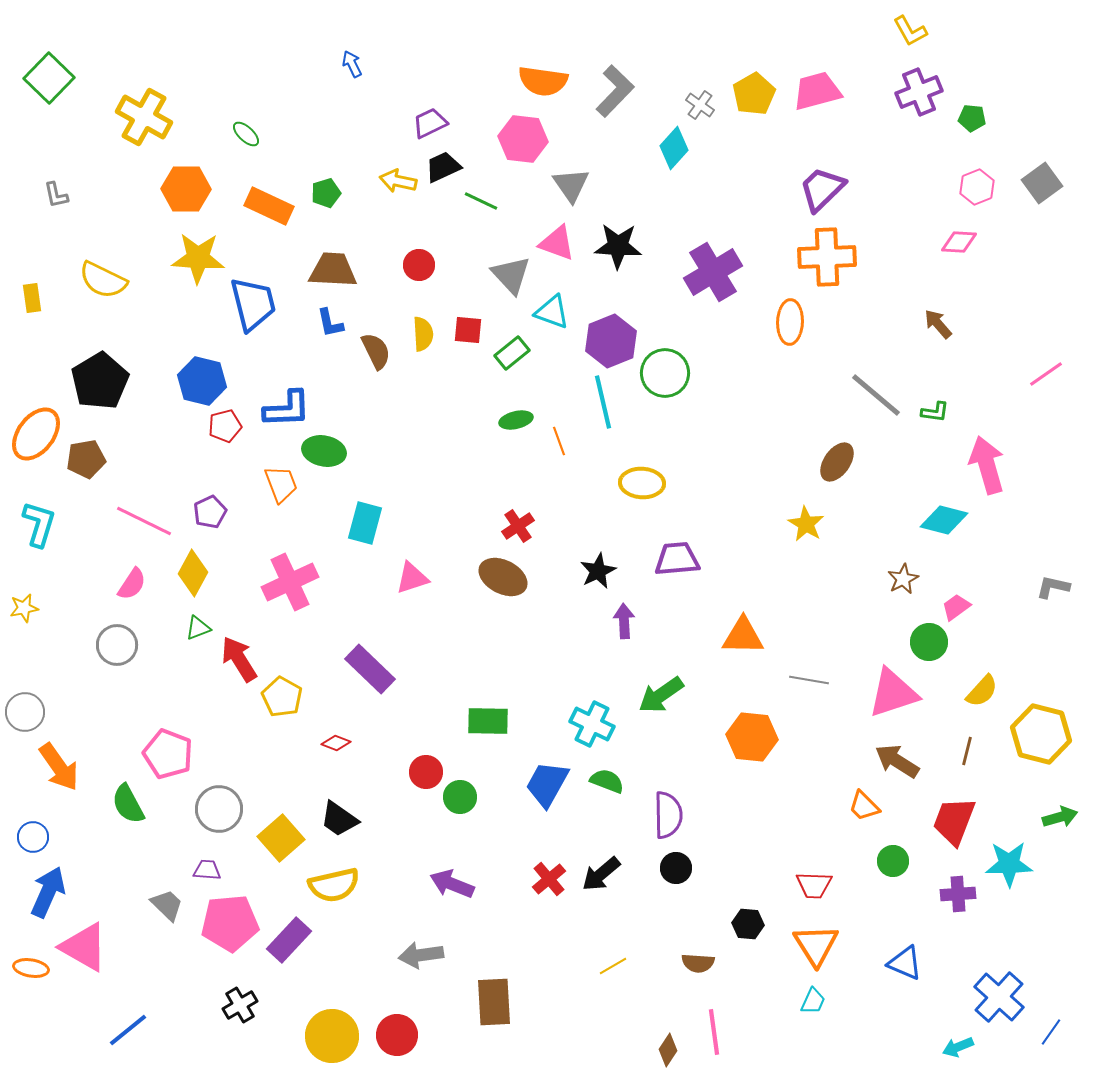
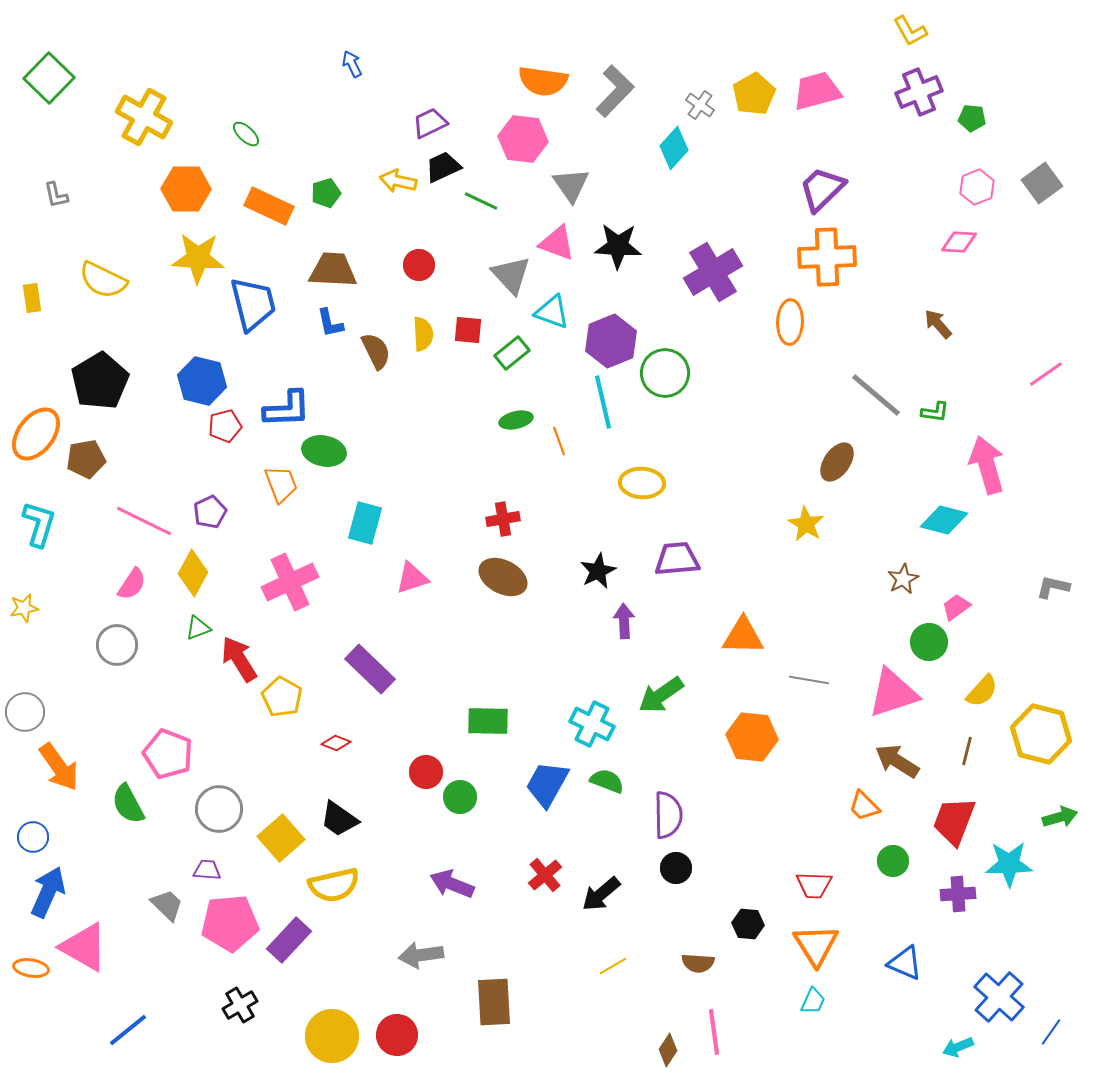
red cross at (518, 526): moved 15 px left, 7 px up; rotated 24 degrees clockwise
black arrow at (601, 874): moved 20 px down
red cross at (549, 879): moved 4 px left, 4 px up
